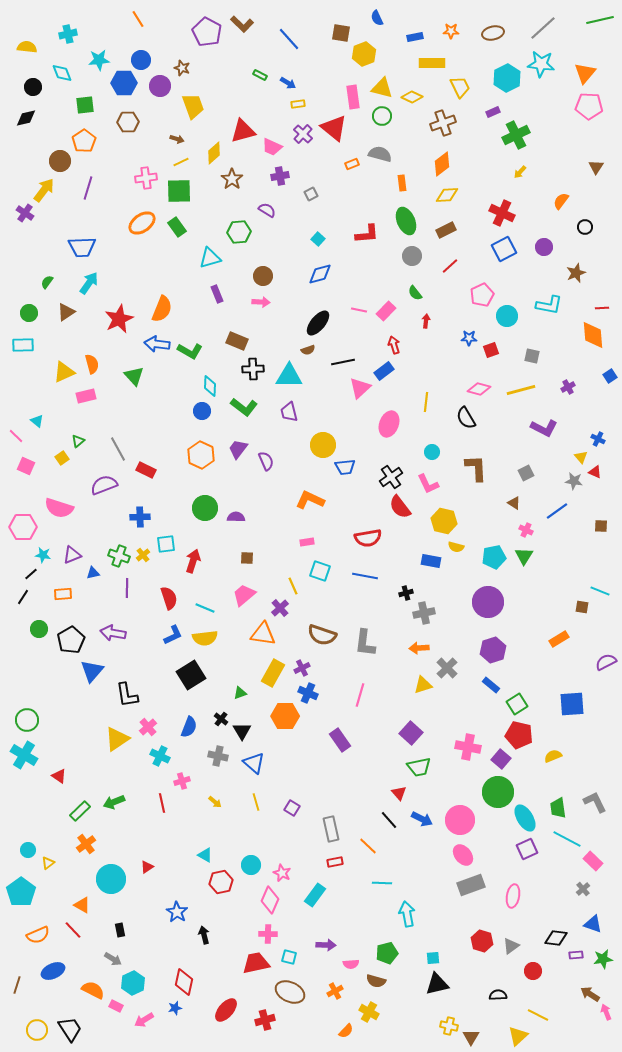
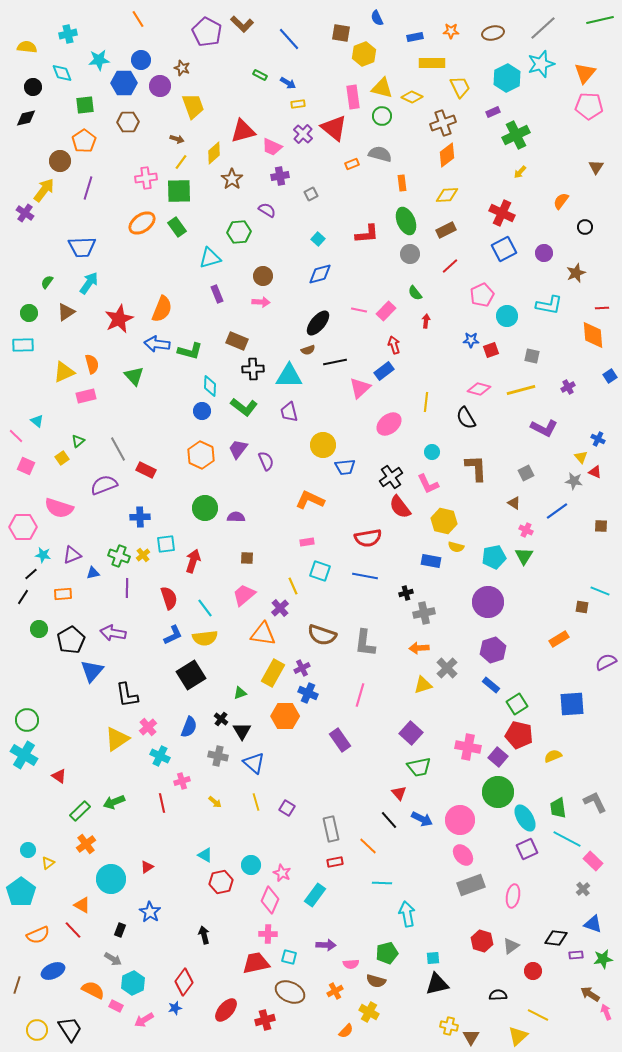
cyan star at (541, 64): rotated 24 degrees counterclockwise
yellow line at (181, 162): rotated 28 degrees counterclockwise
orange diamond at (442, 164): moved 5 px right, 9 px up
purple circle at (544, 247): moved 6 px down
gray circle at (412, 256): moved 2 px left, 2 px up
blue star at (469, 338): moved 2 px right, 2 px down
green L-shape at (190, 351): rotated 15 degrees counterclockwise
black line at (343, 362): moved 8 px left
pink ellipse at (389, 424): rotated 30 degrees clockwise
cyan line at (205, 608): rotated 30 degrees clockwise
purple square at (501, 759): moved 3 px left, 2 px up
purple square at (292, 808): moved 5 px left
blue star at (177, 912): moved 27 px left
black rectangle at (120, 930): rotated 32 degrees clockwise
red diamond at (184, 982): rotated 24 degrees clockwise
